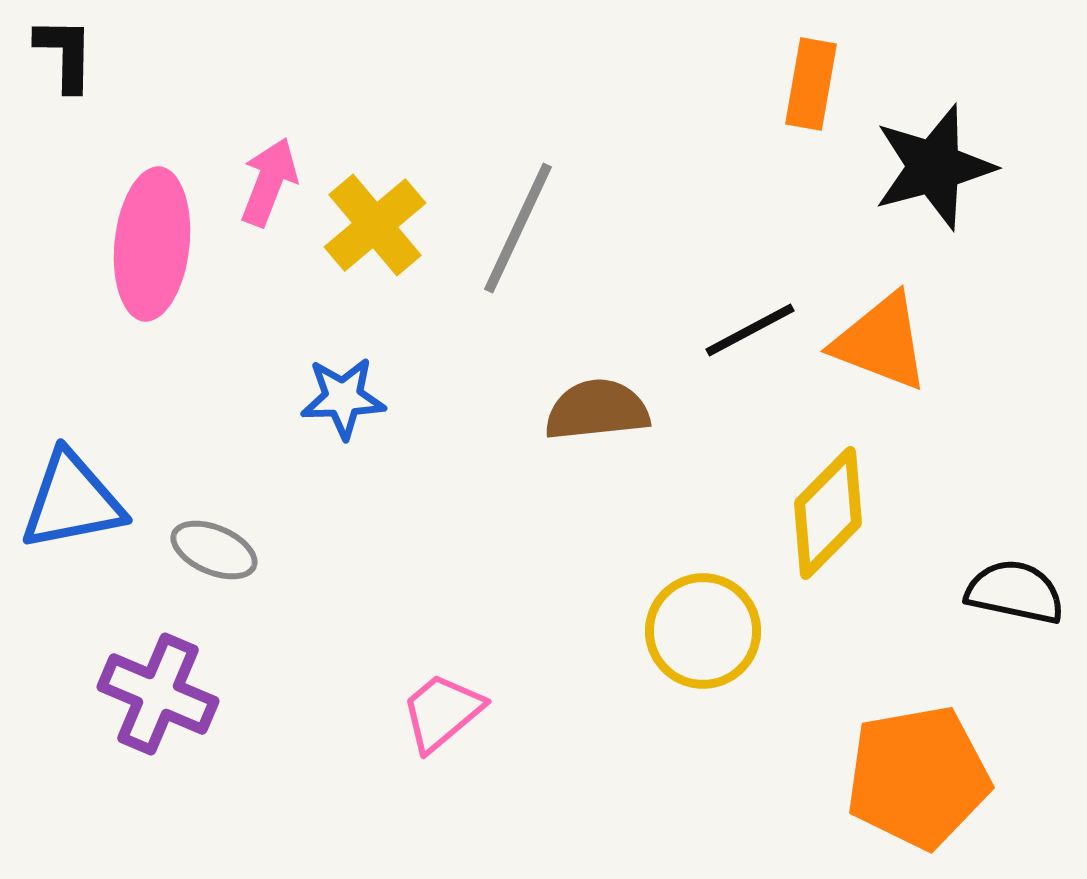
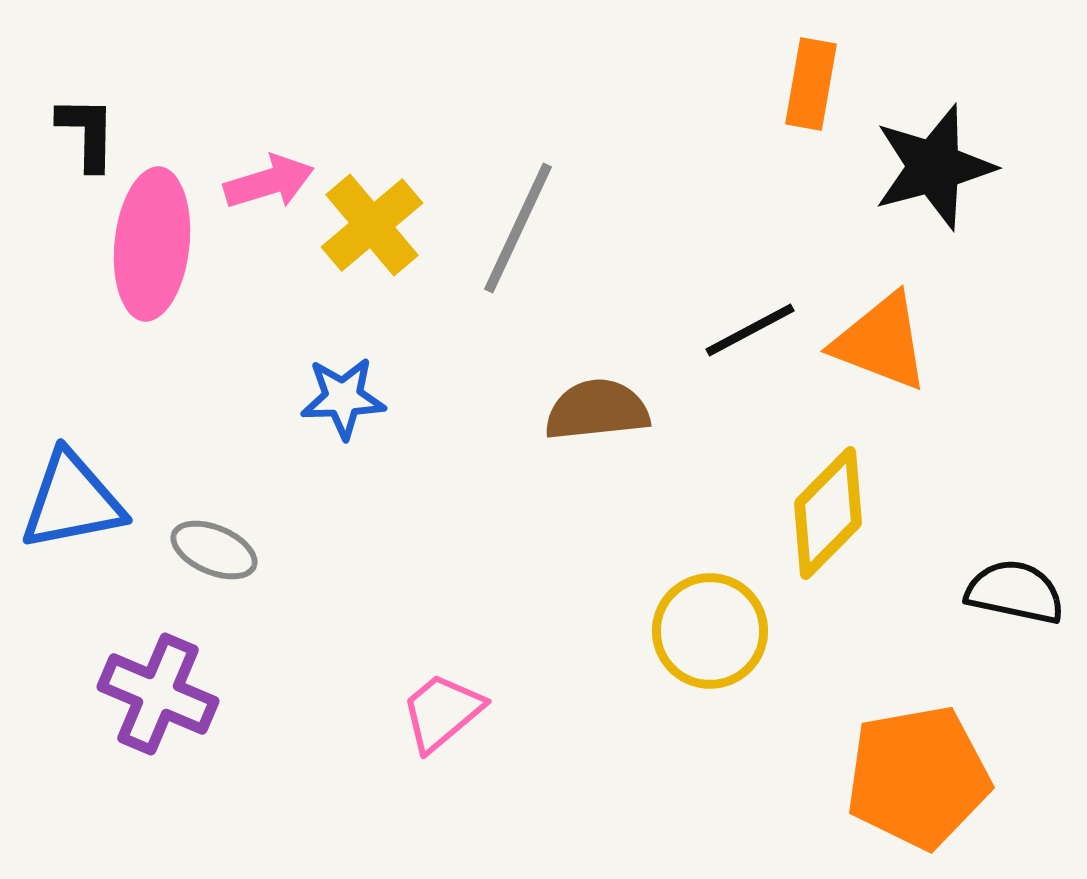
black L-shape: moved 22 px right, 79 px down
pink arrow: rotated 52 degrees clockwise
yellow cross: moved 3 px left
yellow circle: moved 7 px right
